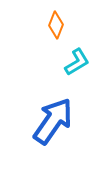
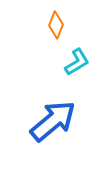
blue arrow: rotated 15 degrees clockwise
